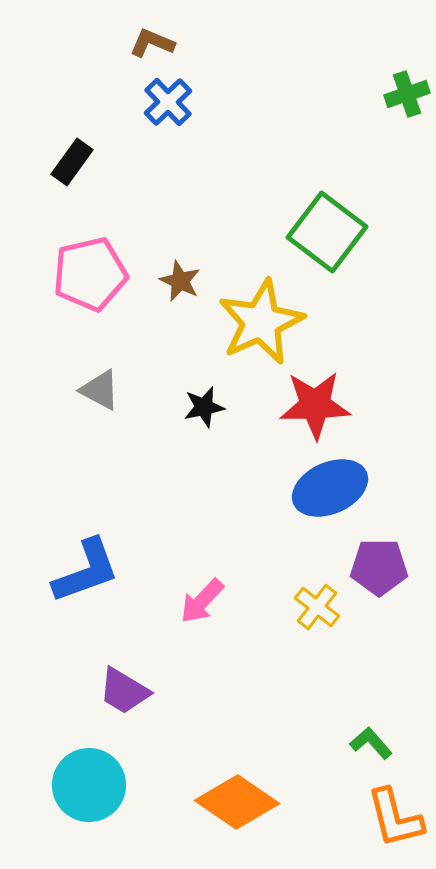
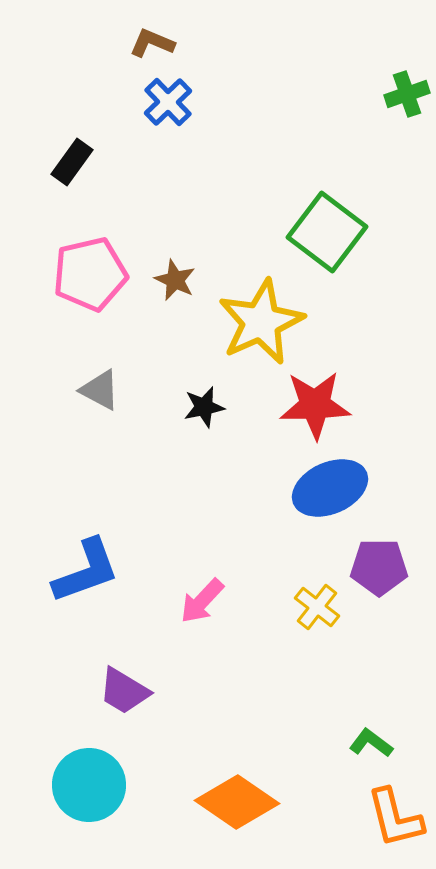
brown star: moved 5 px left, 1 px up
green L-shape: rotated 12 degrees counterclockwise
